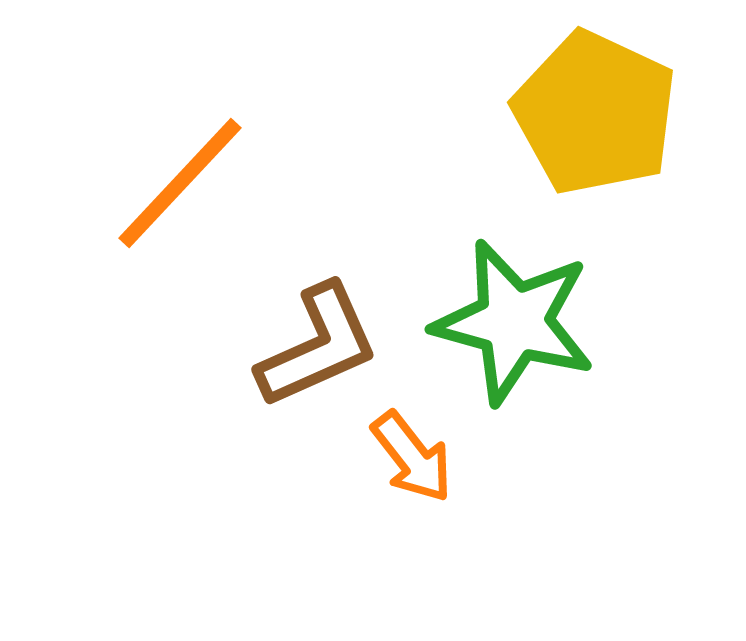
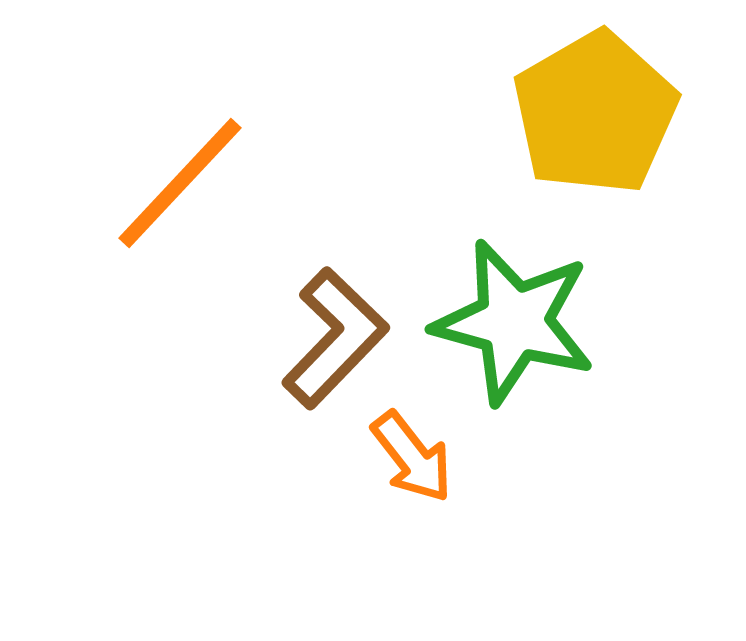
yellow pentagon: rotated 17 degrees clockwise
brown L-shape: moved 17 px right, 8 px up; rotated 22 degrees counterclockwise
